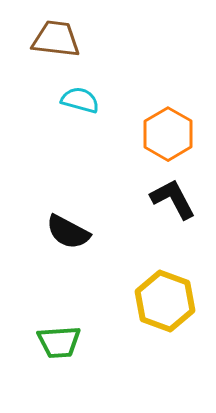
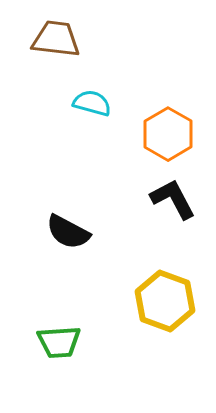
cyan semicircle: moved 12 px right, 3 px down
